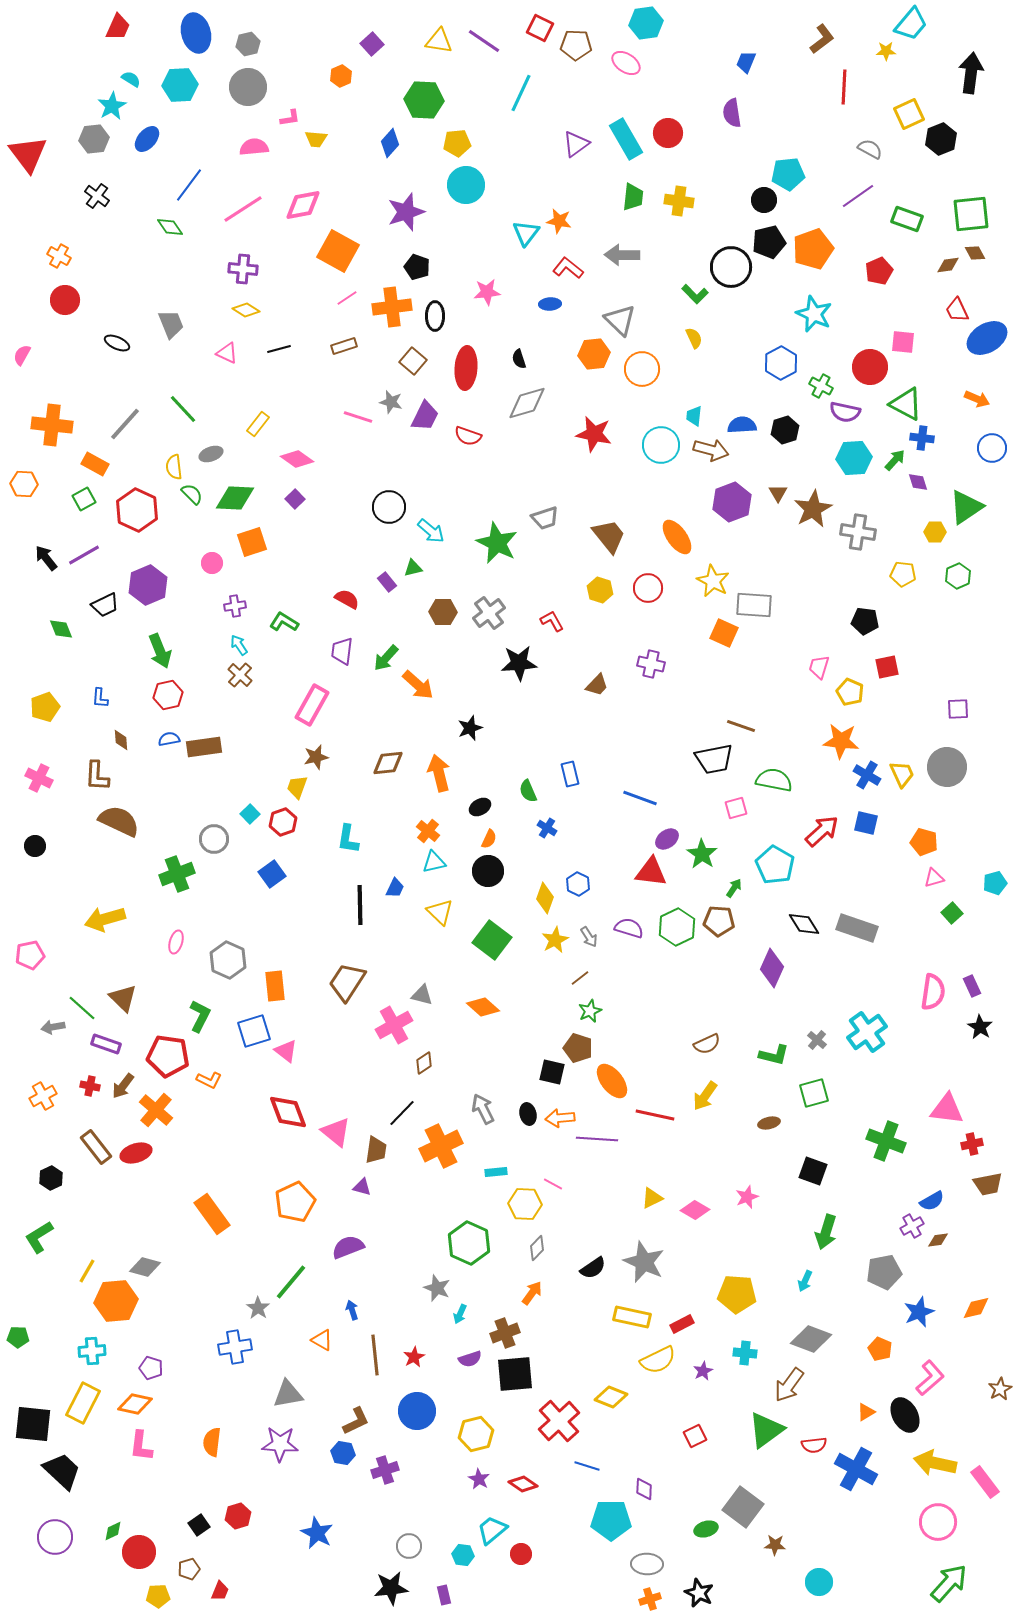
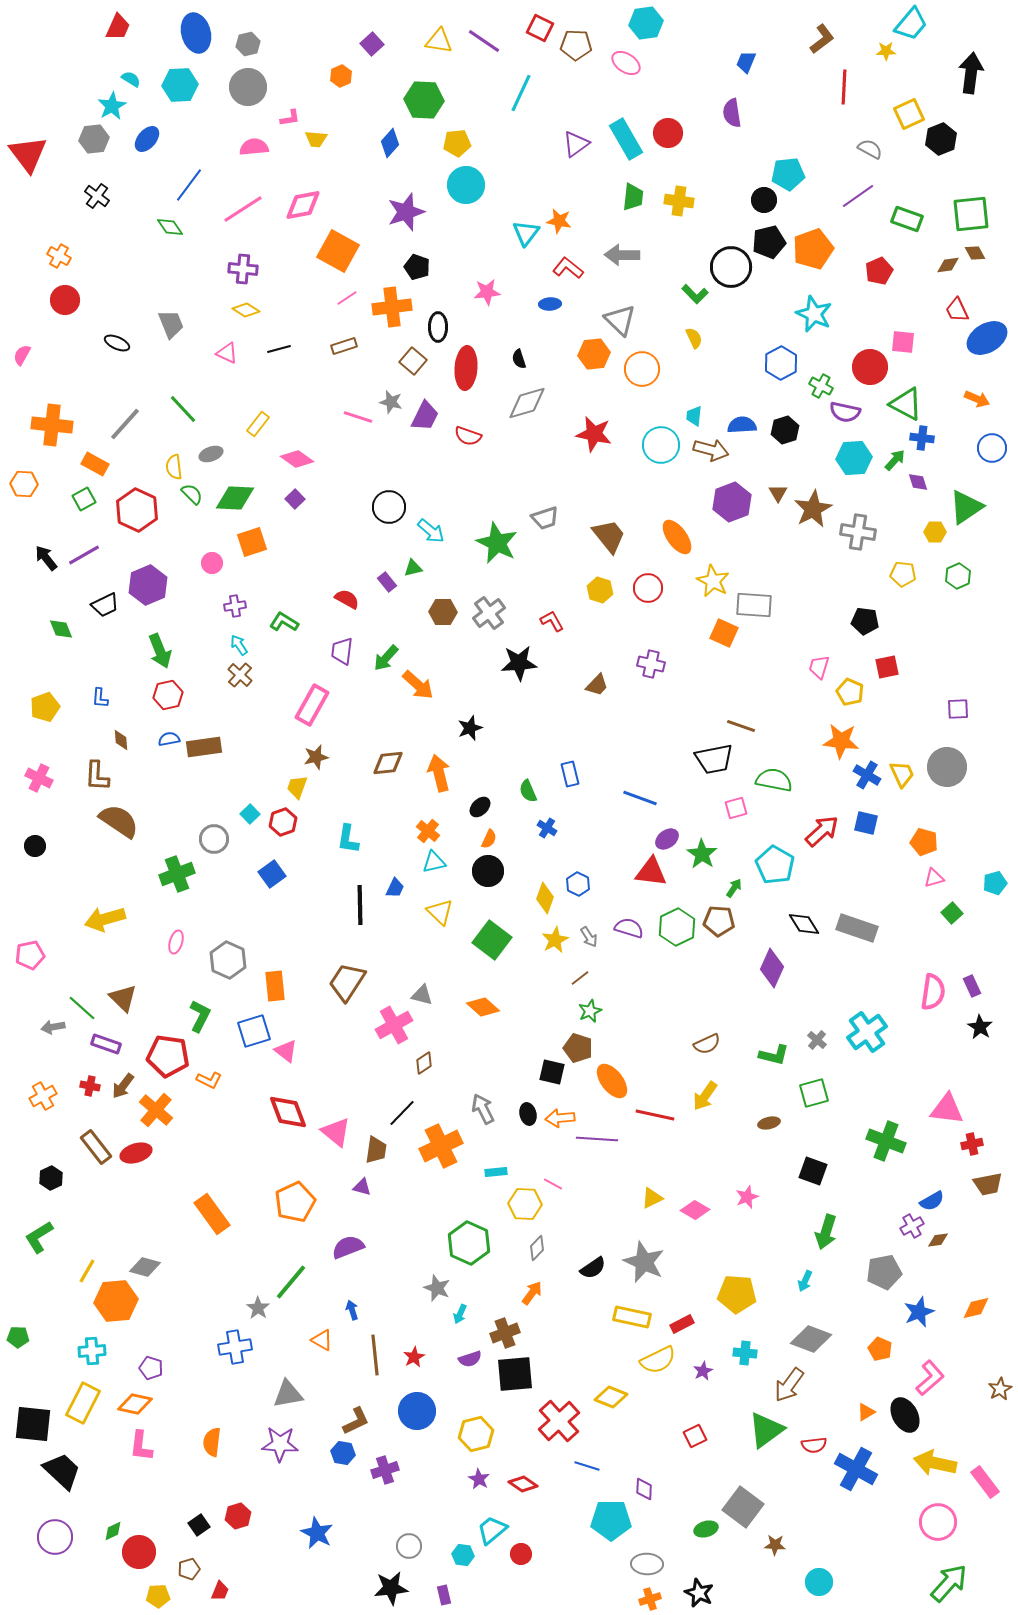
black ellipse at (435, 316): moved 3 px right, 11 px down
black ellipse at (480, 807): rotated 15 degrees counterclockwise
brown semicircle at (119, 821): rotated 9 degrees clockwise
